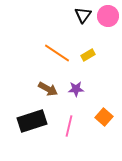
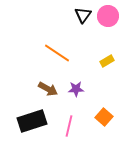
yellow rectangle: moved 19 px right, 6 px down
